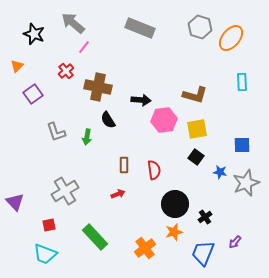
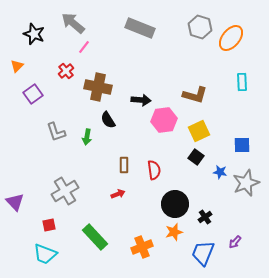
yellow square: moved 2 px right, 2 px down; rotated 15 degrees counterclockwise
orange cross: moved 3 px left, 1 px up; rotated 15 degrees clockwise
